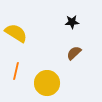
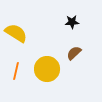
yellow circle: moved 14 px up
